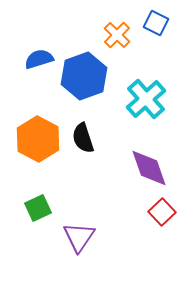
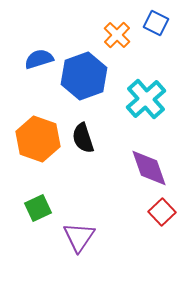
orange hexagon: rotated 9 degrees counterclockwise
